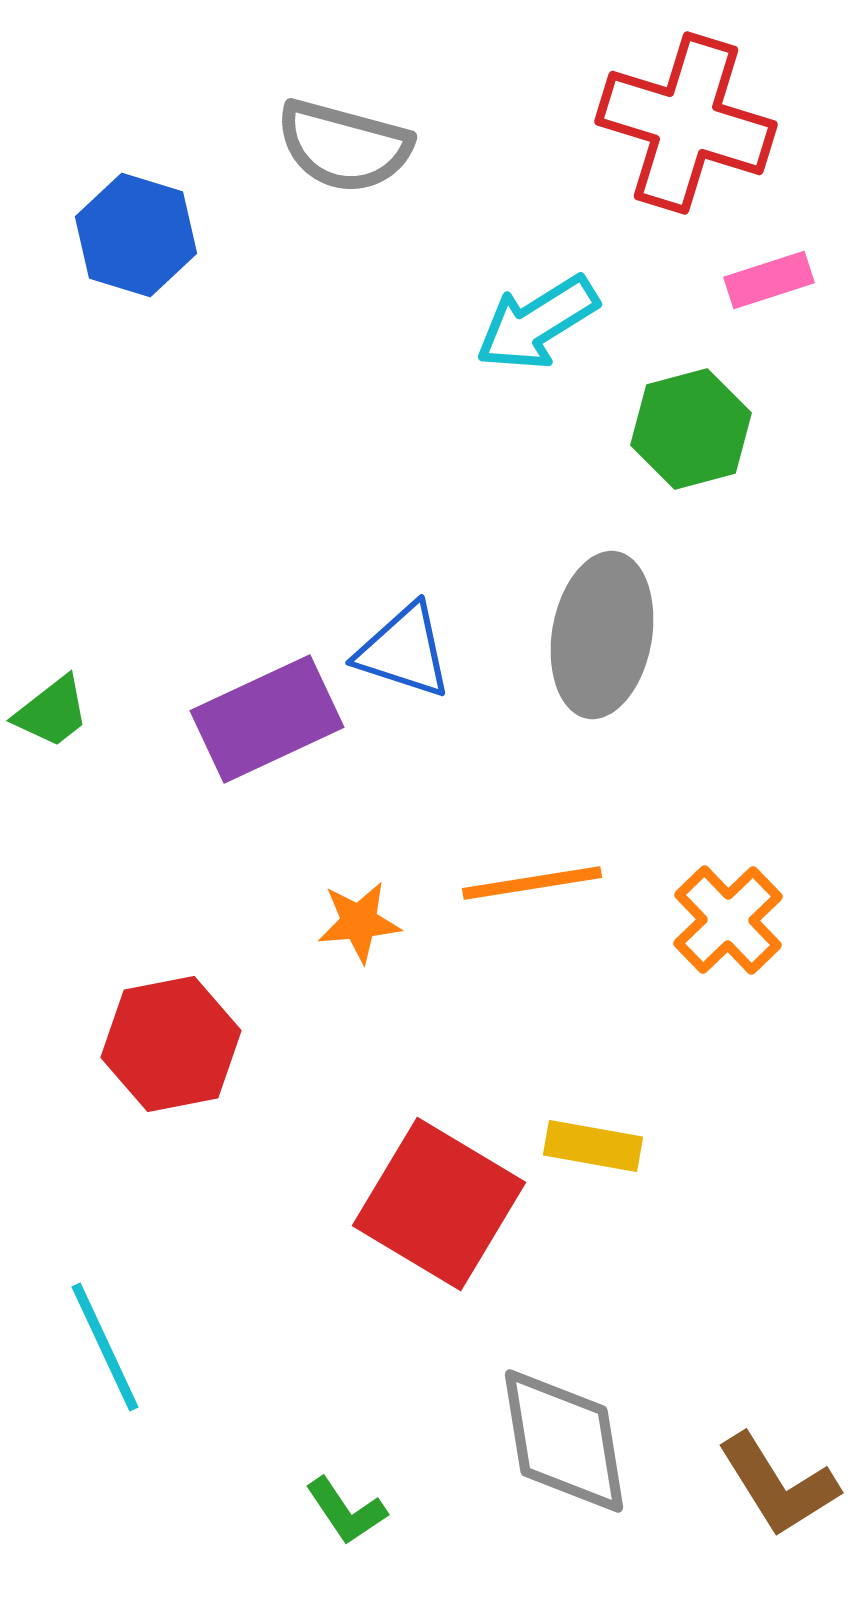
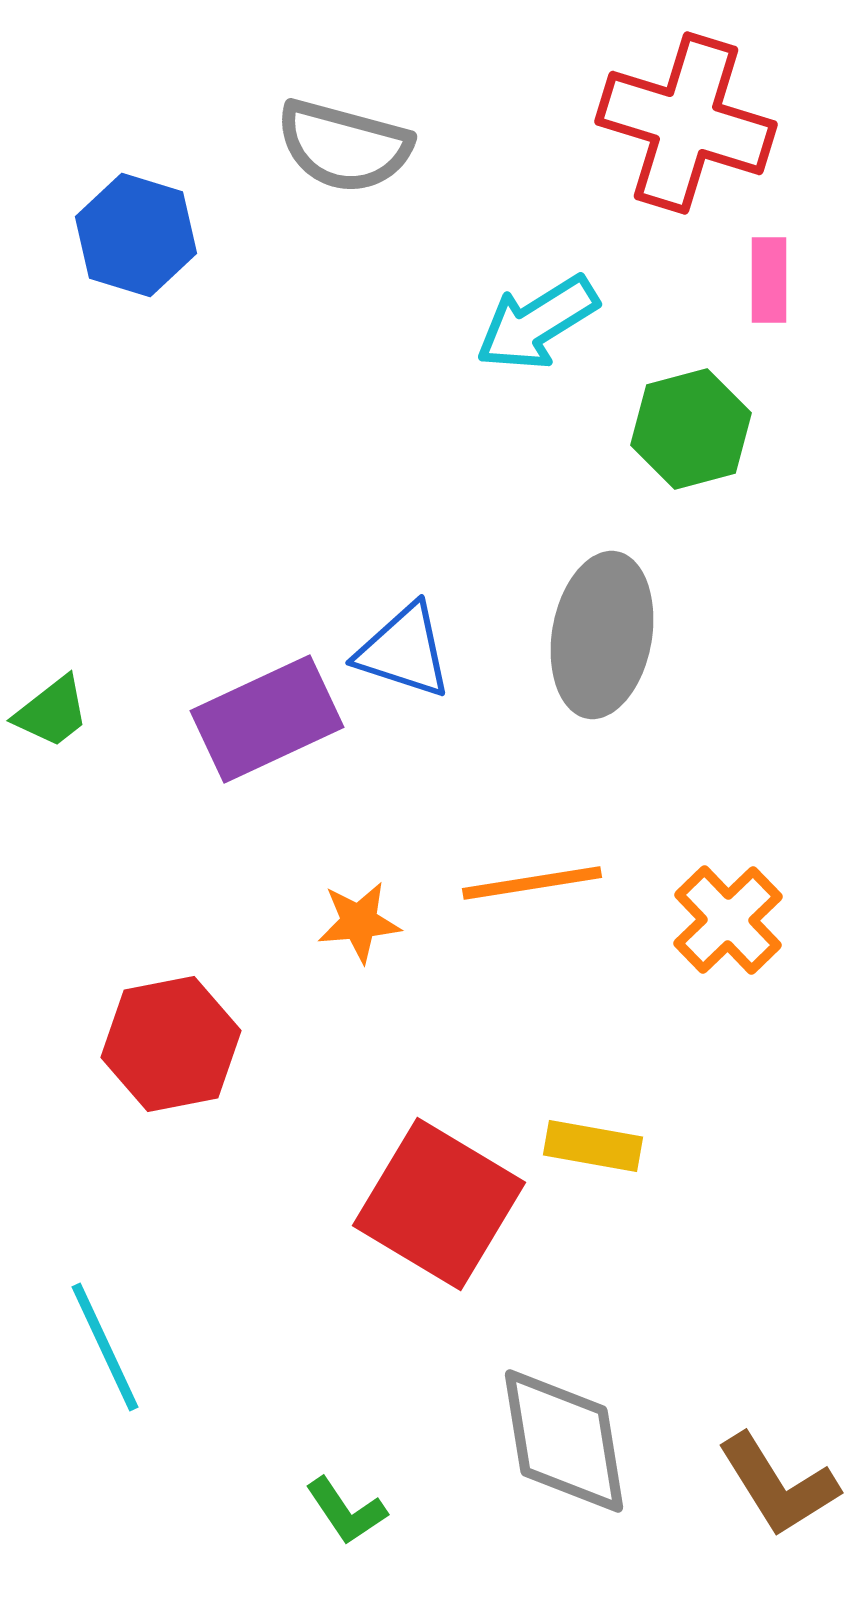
pink rectangle: rotated 72 degrees counterclockwise
